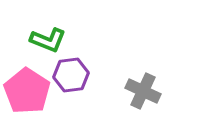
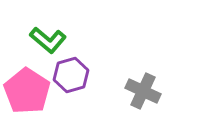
green L-shape: rotated 18 degrees clockwise
purple hexagon: rotated 8 degrees counterclockwise
